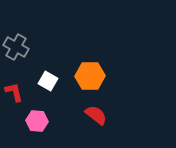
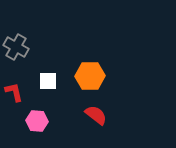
white square: rotated 30 degrees counterclockwise
